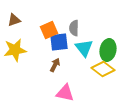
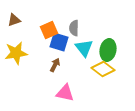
blue square: rotated 24 degrees clockwise
yellow star: moved 1 px right, 3 px down
